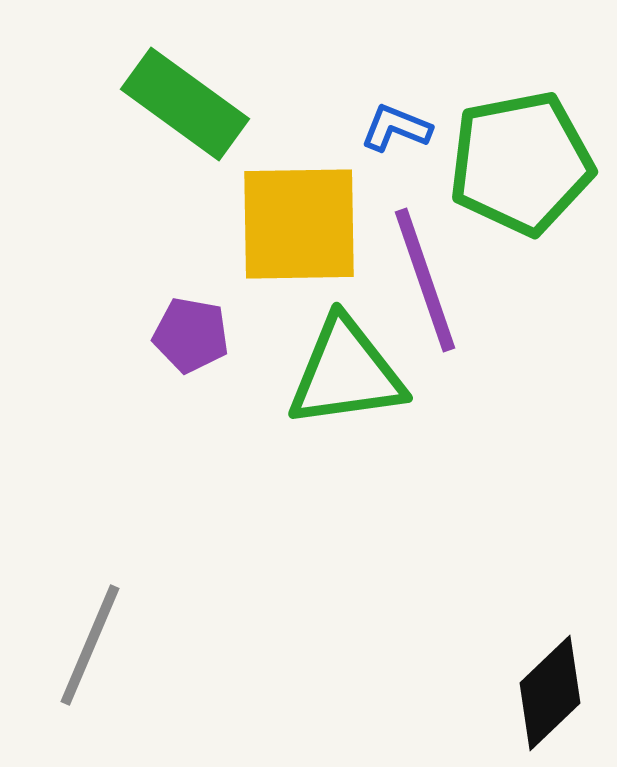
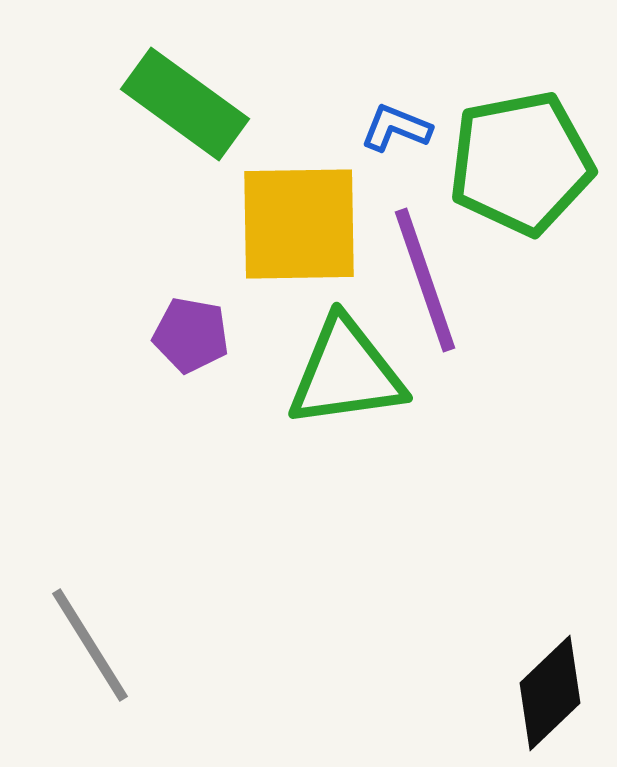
gray line: rotated 55 degrees counterclockwise
